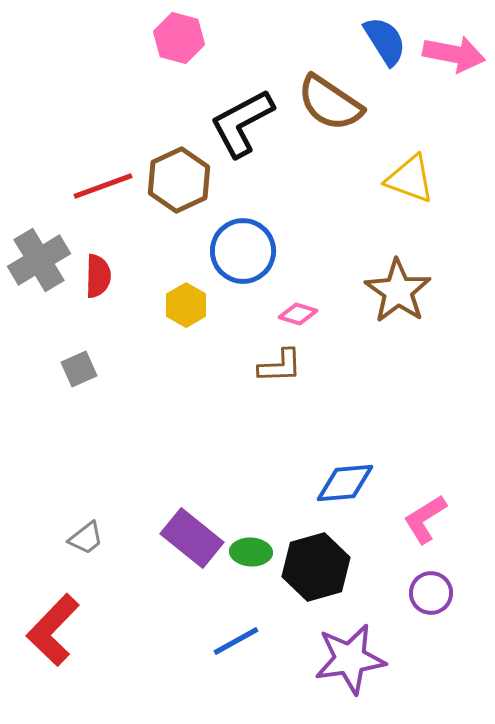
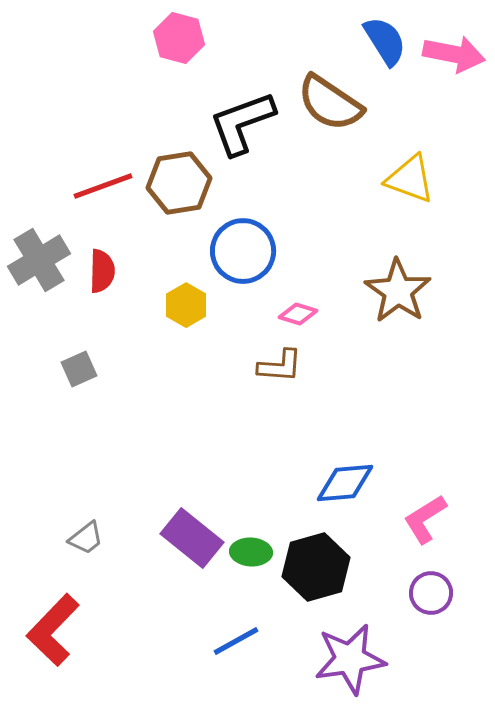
black L-shape: rotated 8 degrees clockwise
brown hexagon: moved 3 px down; rotated 16 degrees clockwise
red semicircle: moved 4 px right, 5 px up
brown L-shape: rotated 6 degrees clockwise
